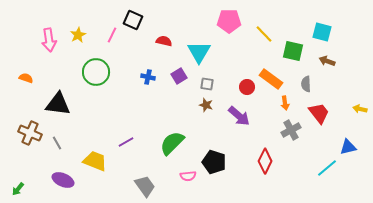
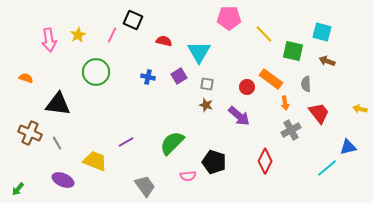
pink pentagon: moved 3 px up
